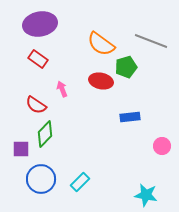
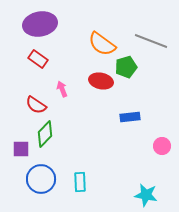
orange semicircle: moved 1 px right
cyan rectangle: rotated 48 degrees counterclockwise
